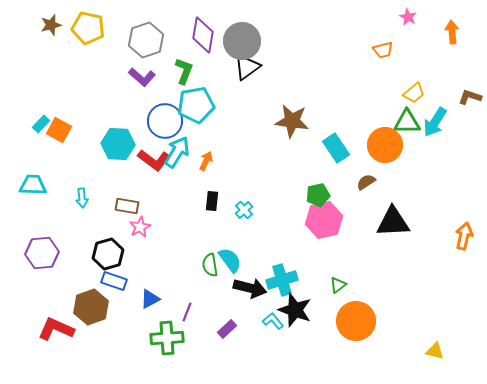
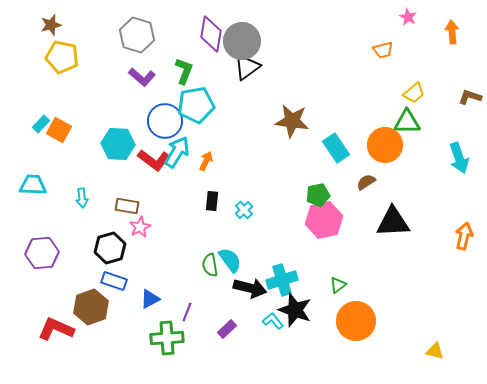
yellow pentagon at (88, 28): moved 26 px left, 29 px down
purple diamond at (203, 35): moved 8 px right, 1 px up
gray hexagon at (146, 40): moved 9 px left, 5 px up; rotated 24 degrees counterclockwise
cyan arrow at (435, 122): moved 24 px right, 36 px down; rotated 52 degrees counterclockwise
black hexagon at (108, 254): moved 2 px right, 6 px up
